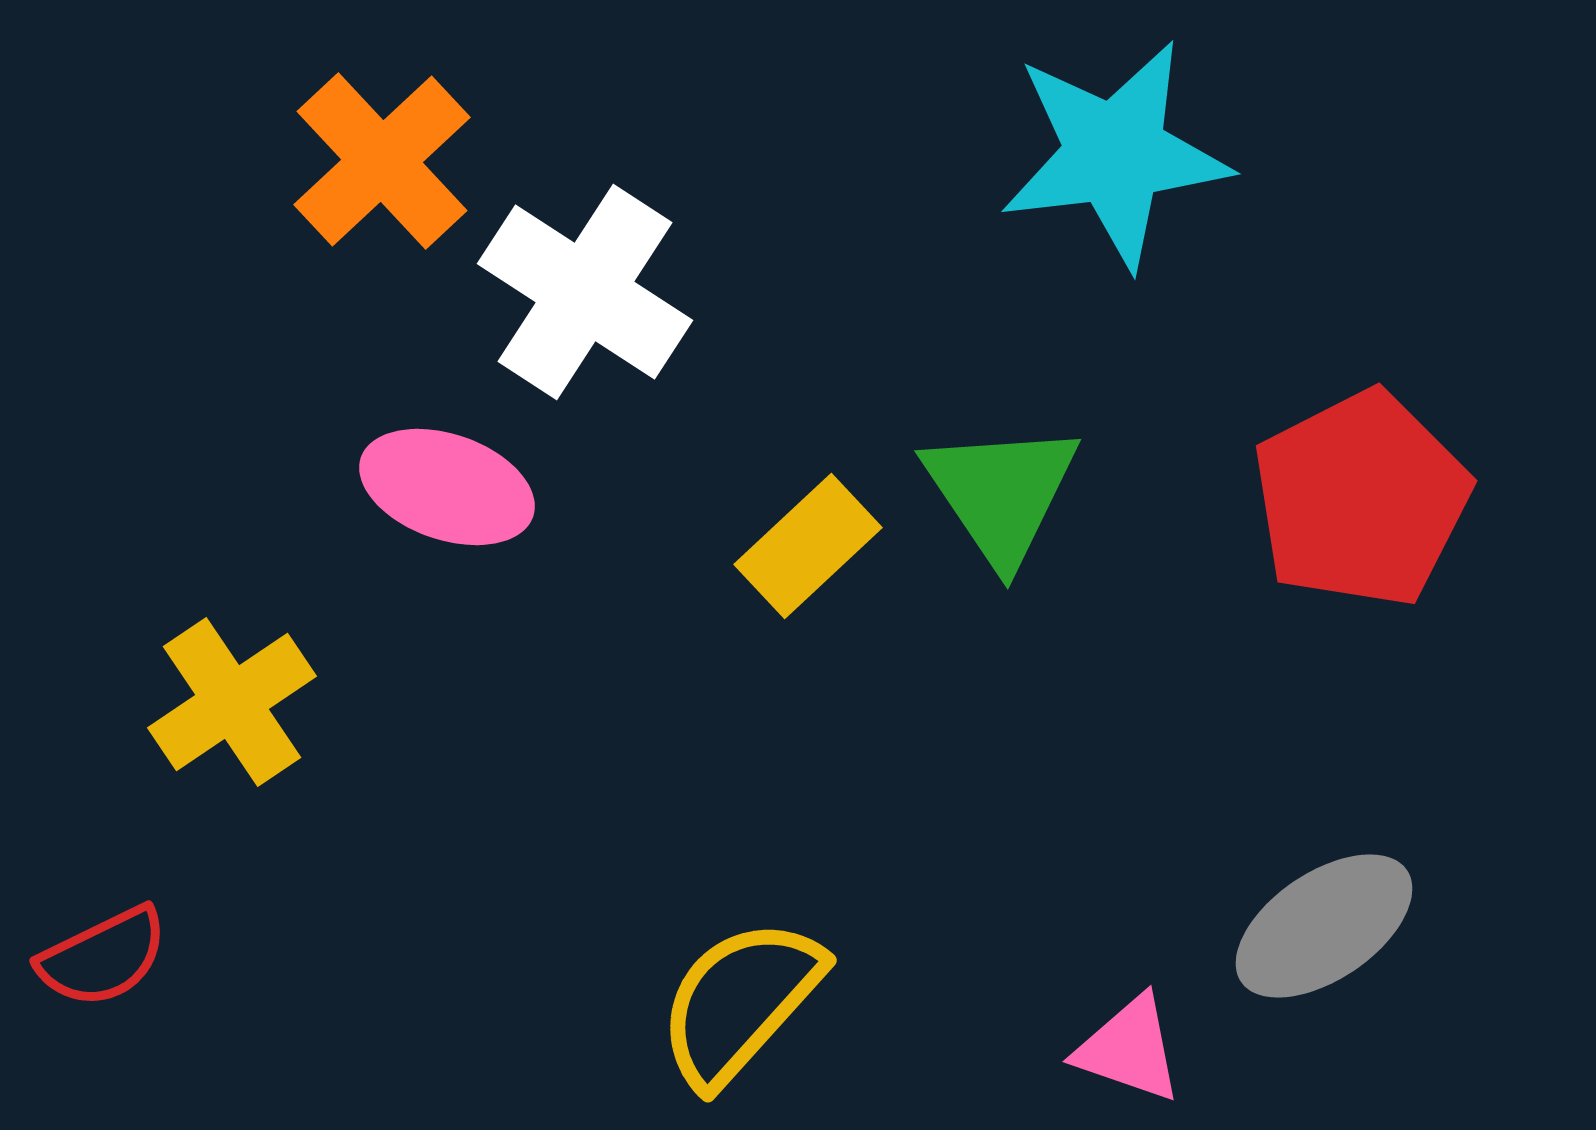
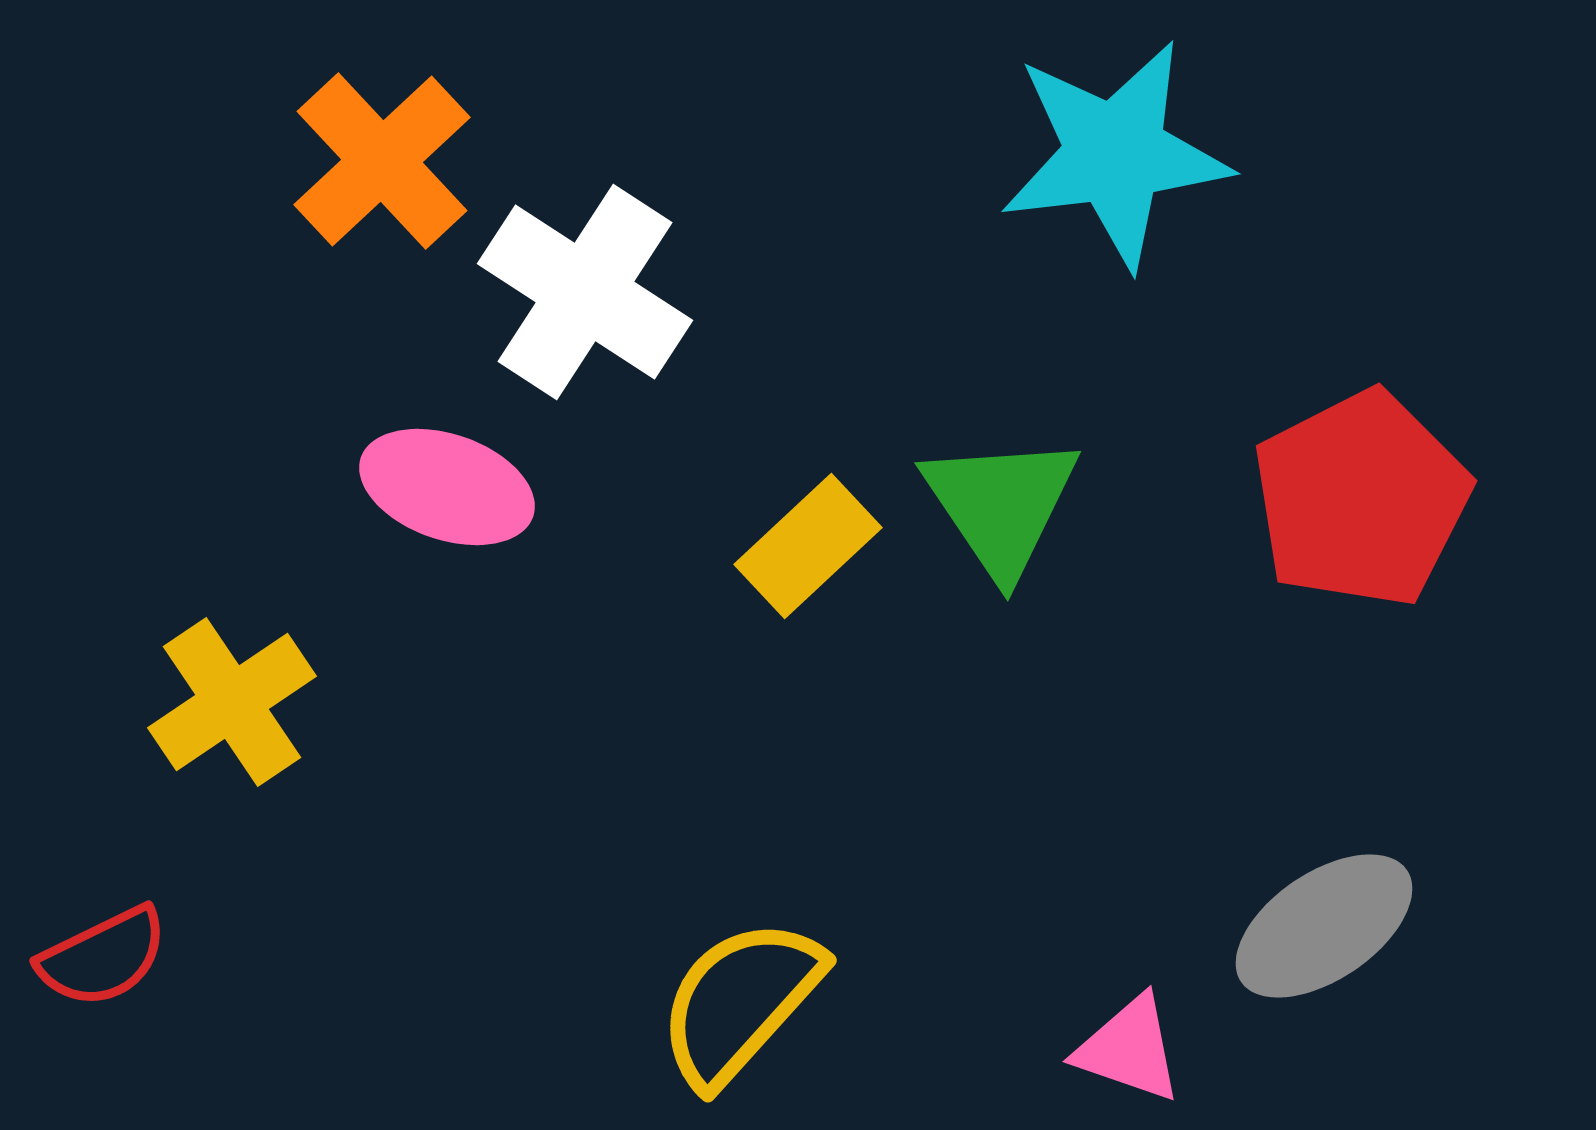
green triangle: moved 12 px down
